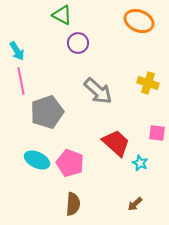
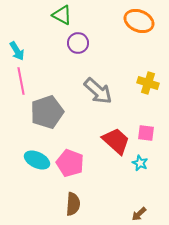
pink square: moved 11 px left
red trapezoid: moved 2 px up
brown arrow: moved 4 px right, 10 px down
